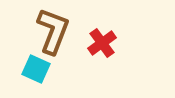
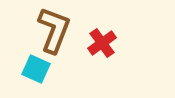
brown L-shape: moved 1 px right, 1 px up
